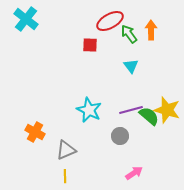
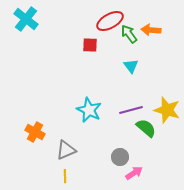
orange arrow: rotated 84 degrees counterclockwise
green semicircle: moved 3 px left, 12 px down
gray circle: moved 21 px down
